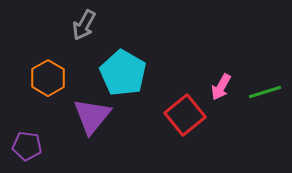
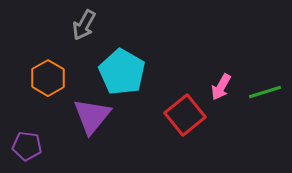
cyan pentagon: moved 1 px left, 1 px up
